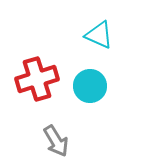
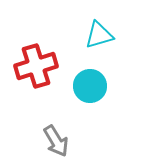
cyan triangle: rotated 40 degrees counterclockwise
red cross: moved 1 px left, 13 px up
